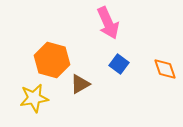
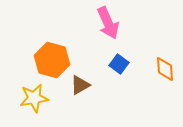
orange diamond: rotated 15 degrees clockwise
brown triangle: moved 1 px down
